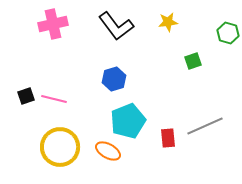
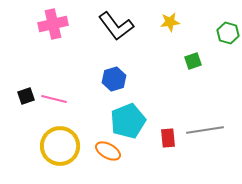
yellow star: moved 2 px right
gray line: moved 4 px down; rotated 15 degrees clockwise
yellow circle: moved 1 px up
